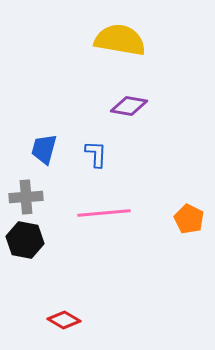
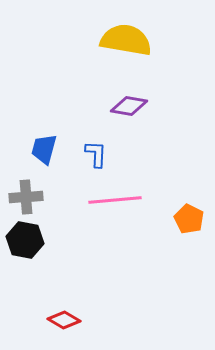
yellow semicircle: moved 6 px right
pink line: moved 11 px right, 13 px up
